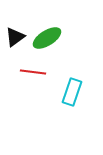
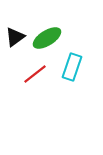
red line: moved 2 px right, 2 px down; rotated 45 degrees counterclockwise
cyan rectangle: moved 25 px up
